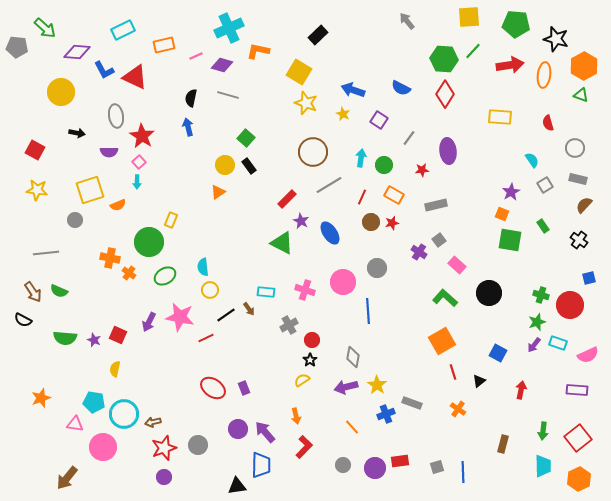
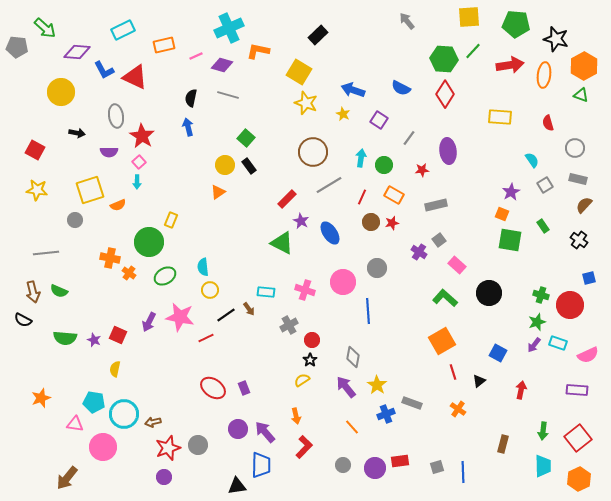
brown arrow at (33, 292): rotated 20 degrees clockwise
purple arrow at (346, 387): rotated 65 degrees clockwise
red star at (164, 448): moved 4 px right
